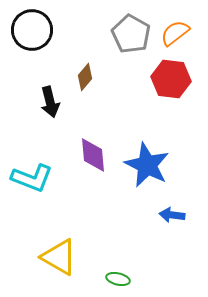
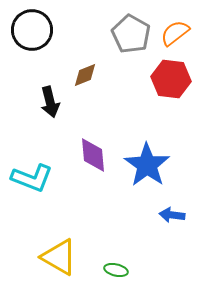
brown diamond: moved 2 px up; rotated 28 degrees clockwise
blue star: rotated 9 degrees clockwise
green ellipse: moved 2 px left, 9 px up
